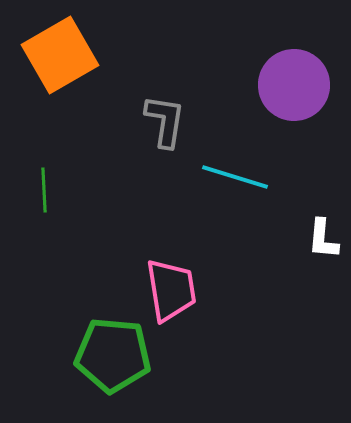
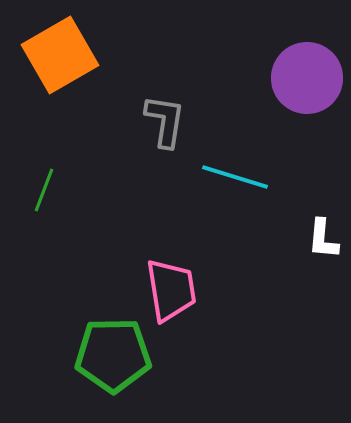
purple circle: moved 13 px right, 7 px up
green line: rotated 24 degrees clockwise
green pentagon: rotated 6 degrees counterclockwise
